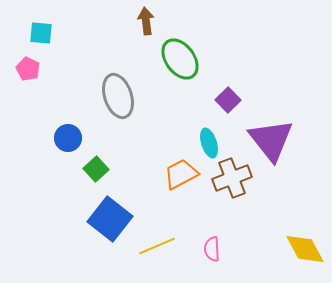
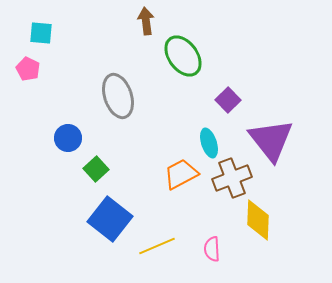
green ellipse: moved 3 px right, 3 px up
yellow diamond: moved 47 px left, 29 px up; rotated 30 degrees clockwise
